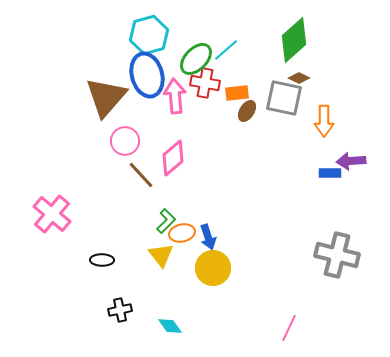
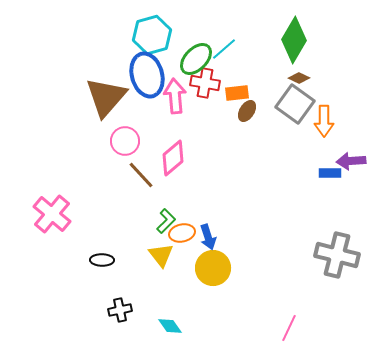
cyan hexagon: moved 3 px right
green diamond: rotated 18 degrees counterclockwise
cyan line: moved 2 px left, 1 px up
gray square: moved 11 px right, 6 px down; rotated 24 degrees clockwise
